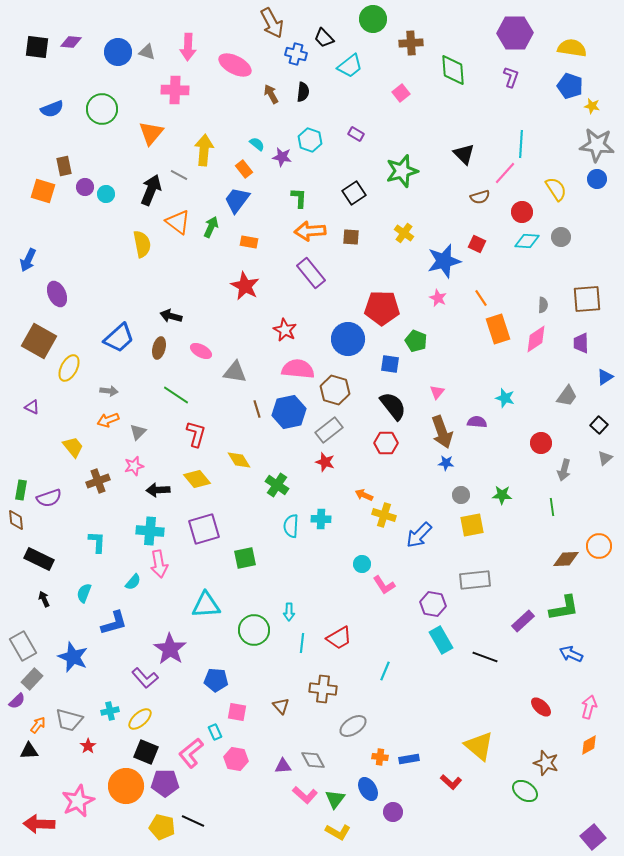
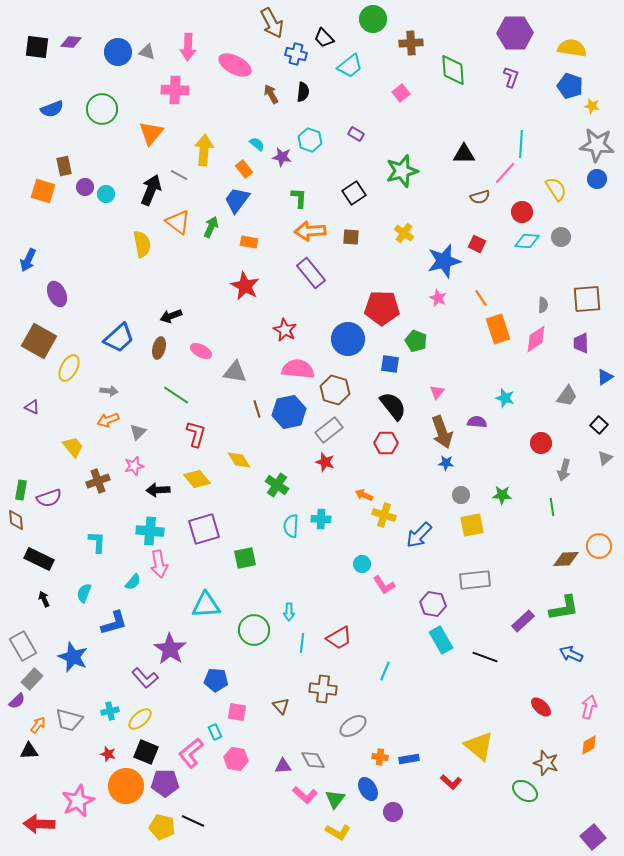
black triangle at (464, 154): rotated 45 degrees counterclockwise
black arrow at (171, 316): rotated 35 degrees counterclockwise
red star at (88, 746): moved 20 px right, 8 px down; rotated 21 degrees counterclockwise
